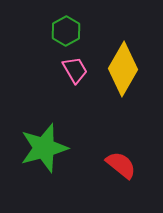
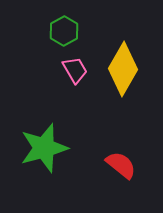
green hexagon: moved 2 px left
